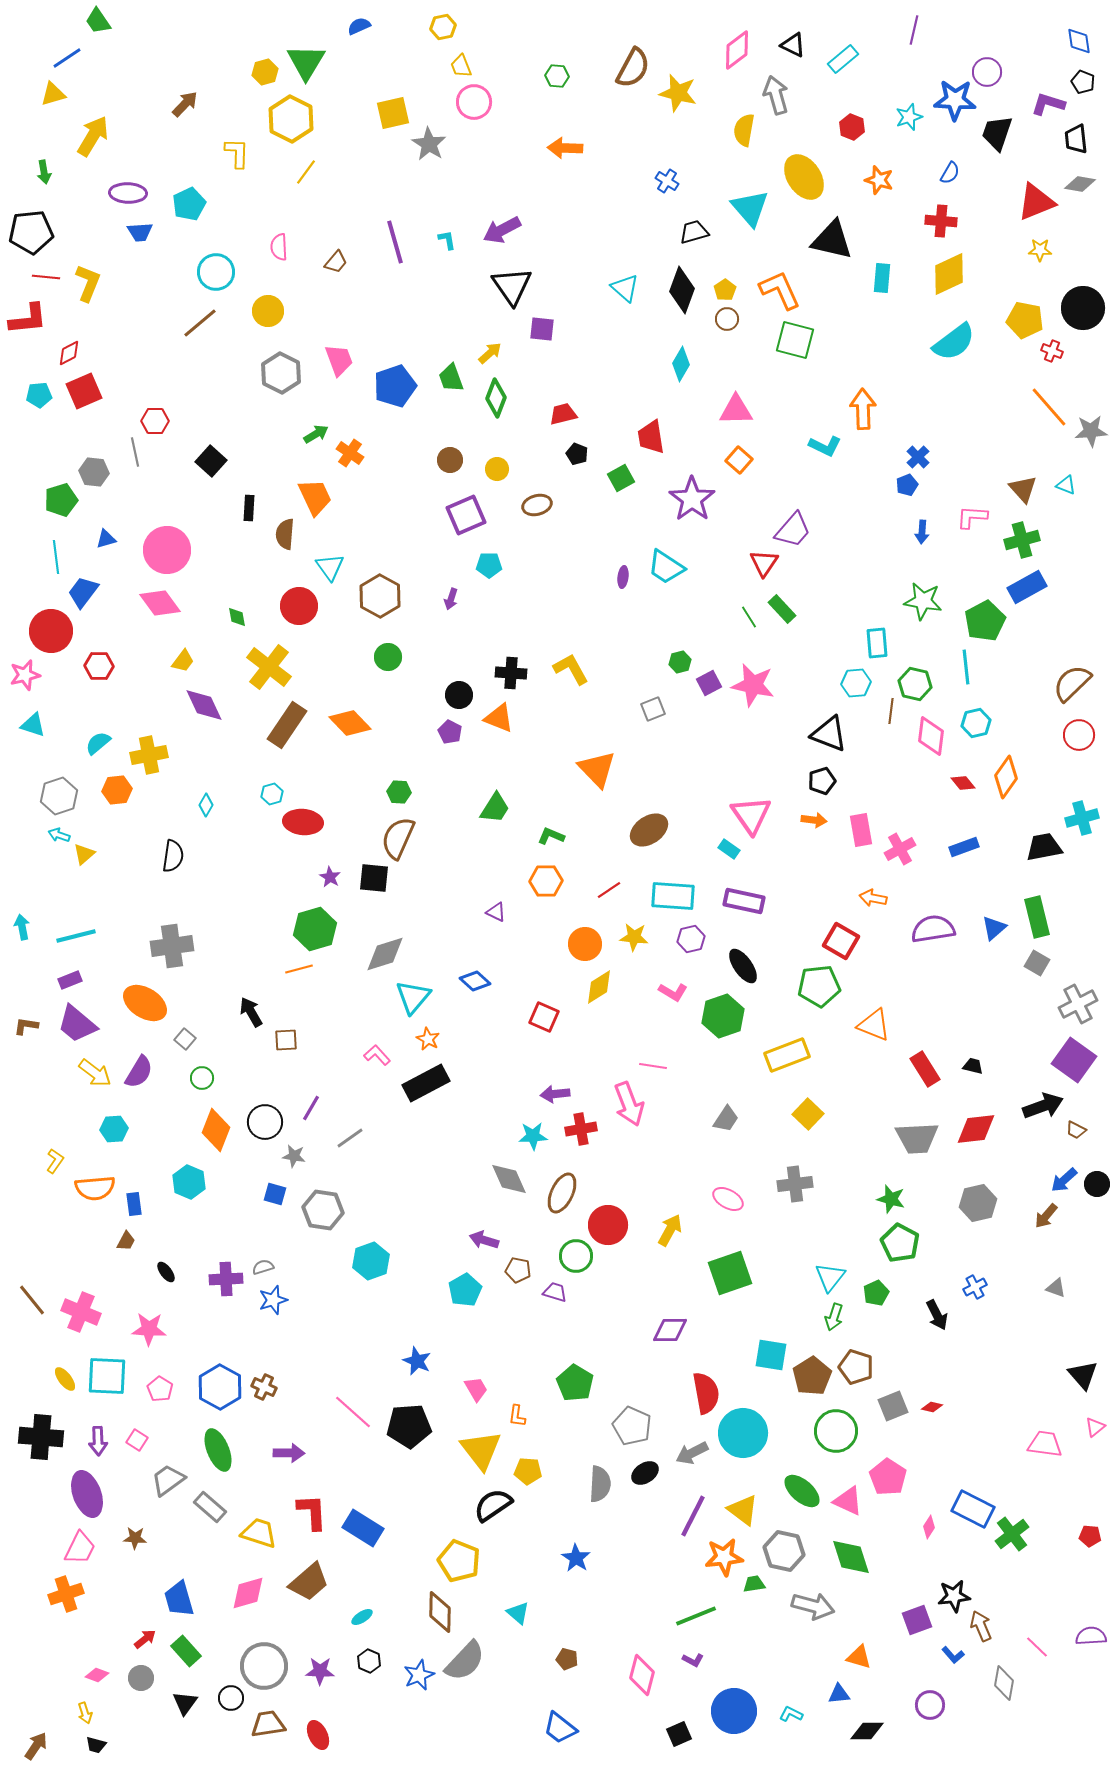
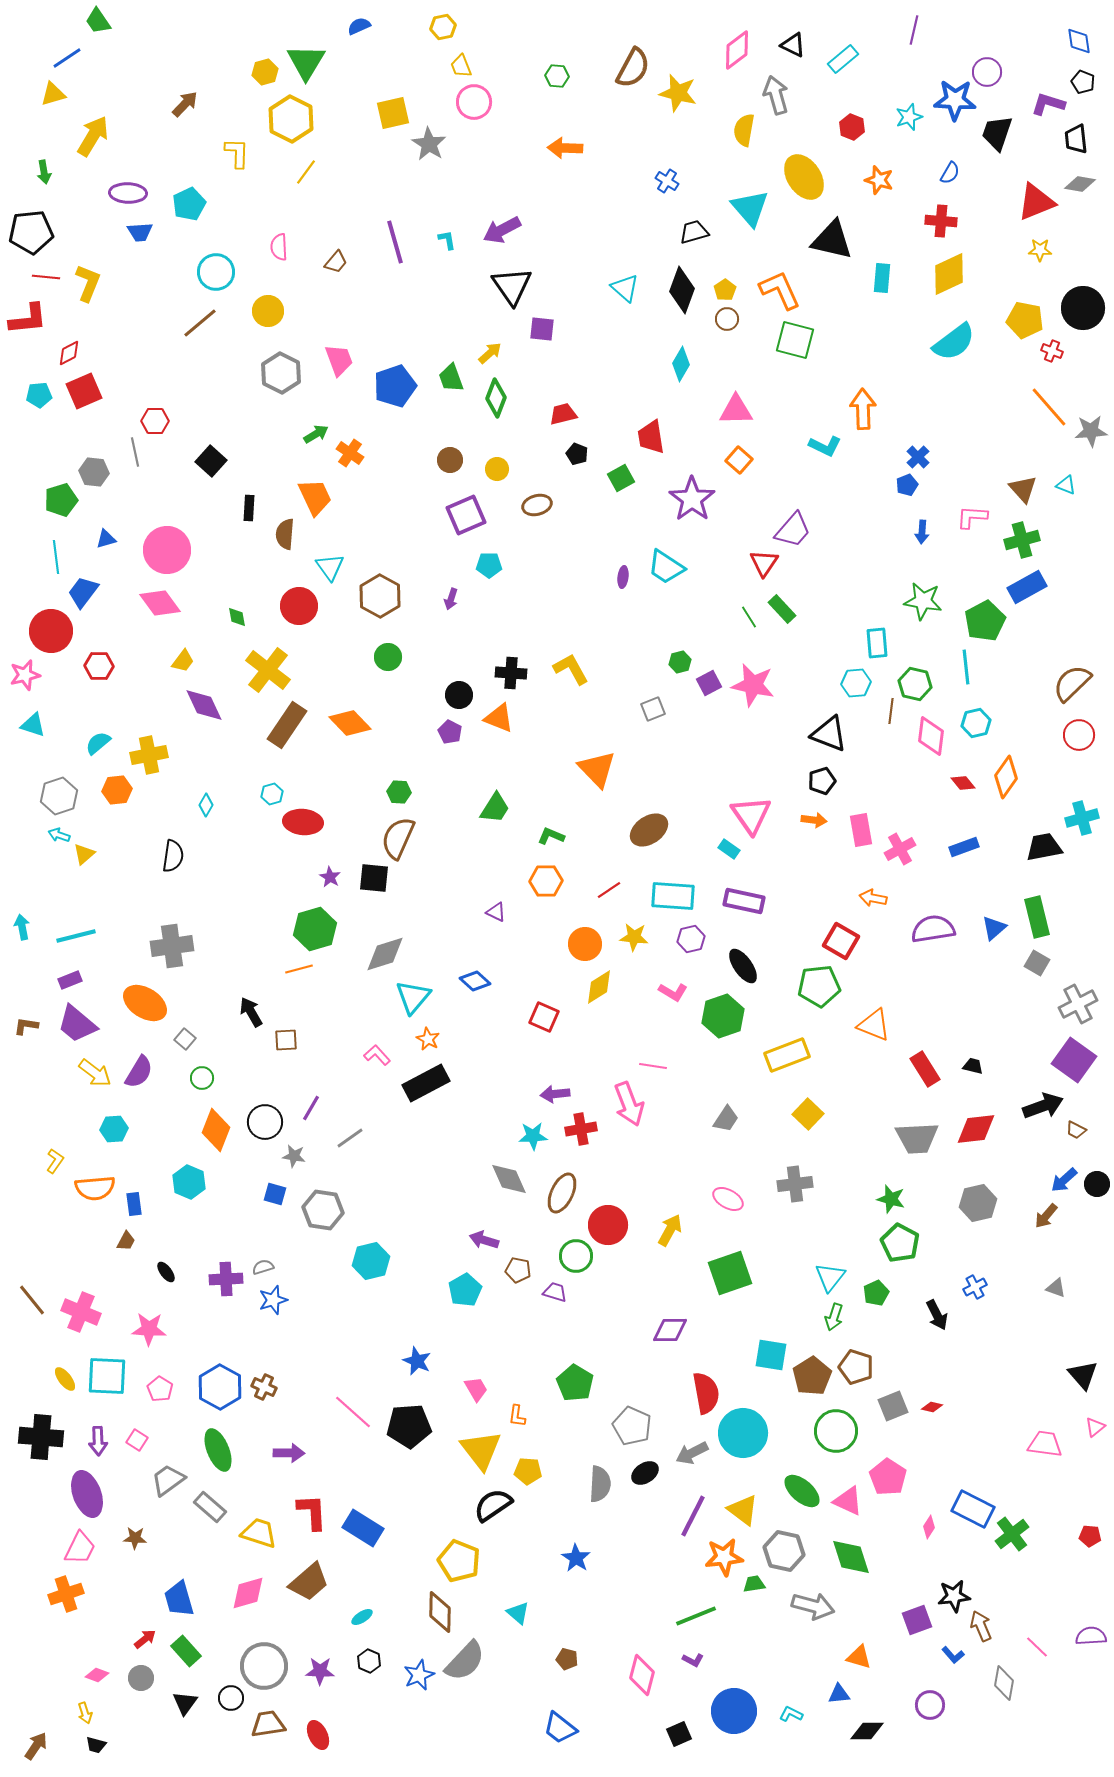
yellow cross at (269, 667): moved 1 px left, 3 px down
cyan hexagon at (371, 1261): rotated 6 degrees clockwise
